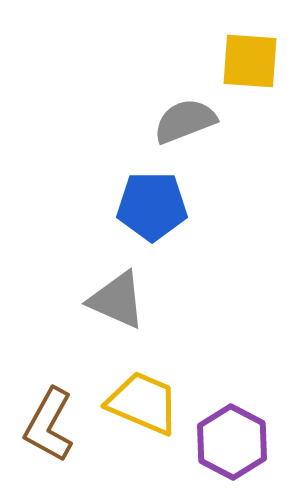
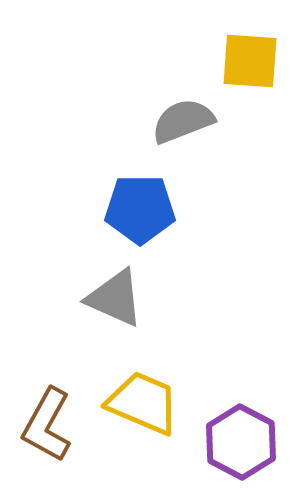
gray semicircle: moved 2 px left
blue pentagon: moved 12 px left, 3 px down
gray triangle: moved 2 px left, 2 px up
brown L-shape: moved 2 px left
purple hexagon: moved 9 px right
